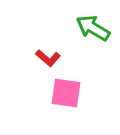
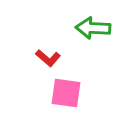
green arrow: rotated 28 degrees counterclockwise
